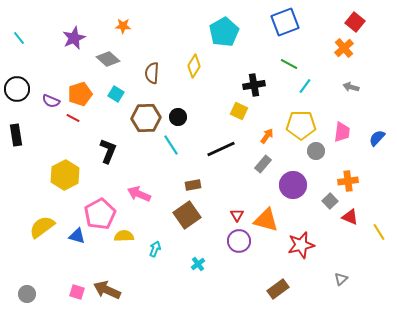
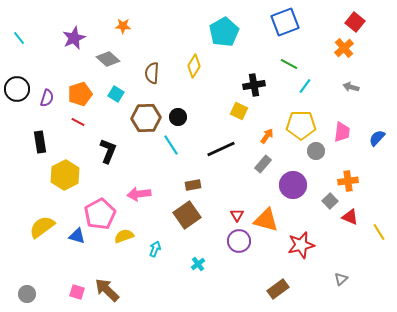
purple semicircle at (51, 101): moved 4 px left, 3 px up; rotated 96 degrees counterclockwise
red line at (73, 118): moved 5 px right, 4 px down
black rectangle at (16, 135): moved 24 px right, 7 px down
pink arrow at (139, 194): rotated 30 degrees counterclockwise
yellow semicircle at (124, 236): rotated 18 degrees counterclockwise
brown arrow at (107, 290): rotated 20 degrees clockwise
